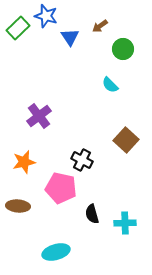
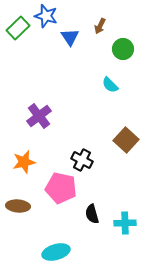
brown arrow: rotated 28 degrees counterclockwise
